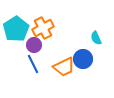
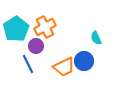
orange cross: moved 2 px right, 1 px up
purple circle: moved 2 px right, 1 px down
blue circle: moved 1 px right, 2 px down
blue line: moved 5 px left
